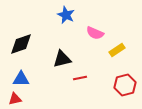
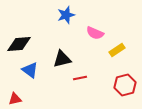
blue star: rotated 30 degrees clockwise
black diamond: moved 2 px left; rotated 15 degrees clockwise
blue triangle: moved 9 px right, 9 px up; rotated 36 degrees clockwise
